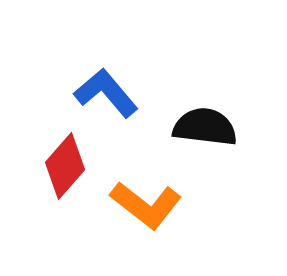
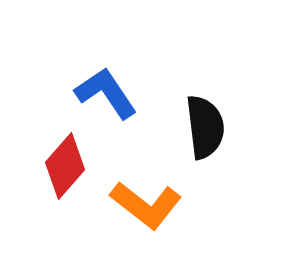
blue L-shape: rotated 6 degrees clockwise
black semicircle: rotated 76 degrees clockwise
